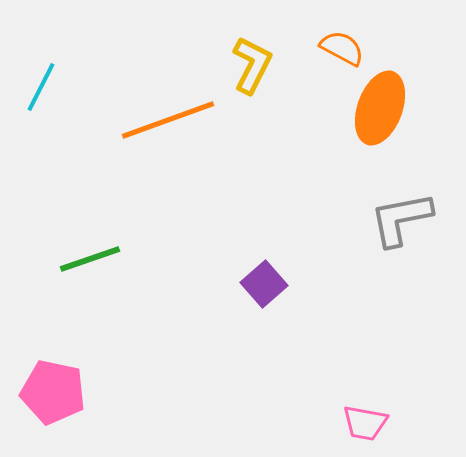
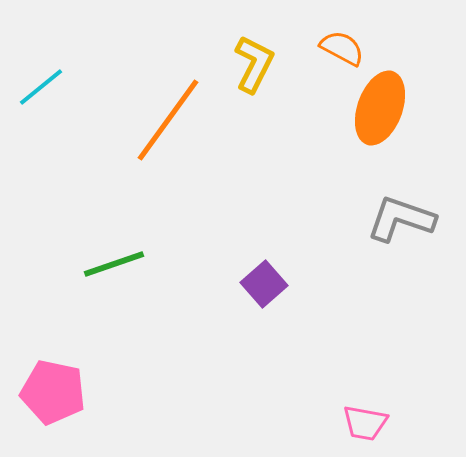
yellow L-shape: moved 2 px right, 1 px up
cyan line: rotated 24 degrees clockwise
orange line: rotated 34 degrees counterclockwise
gray L-shape: rotated 30 degrees clockwise
green line: moved 24 px right, 5 px down
